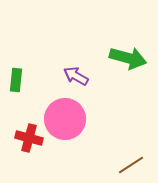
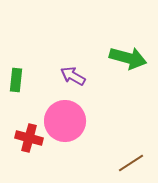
purple arrow: moved 3 px left
pink circle: moved 2 px down
brown line: moved 2 px up
